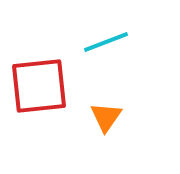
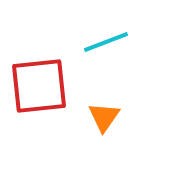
orange triangle: moved 2 px left
